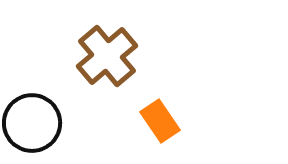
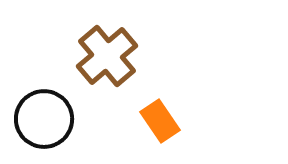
black circle: moved 12 px right, 4 px up
